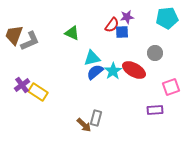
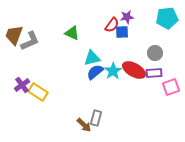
purple rectangle: moved 1 px left, 37 px up
